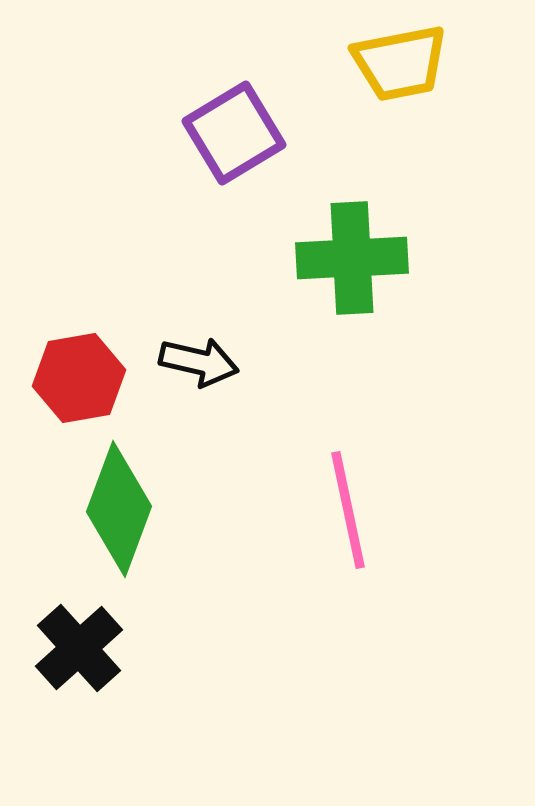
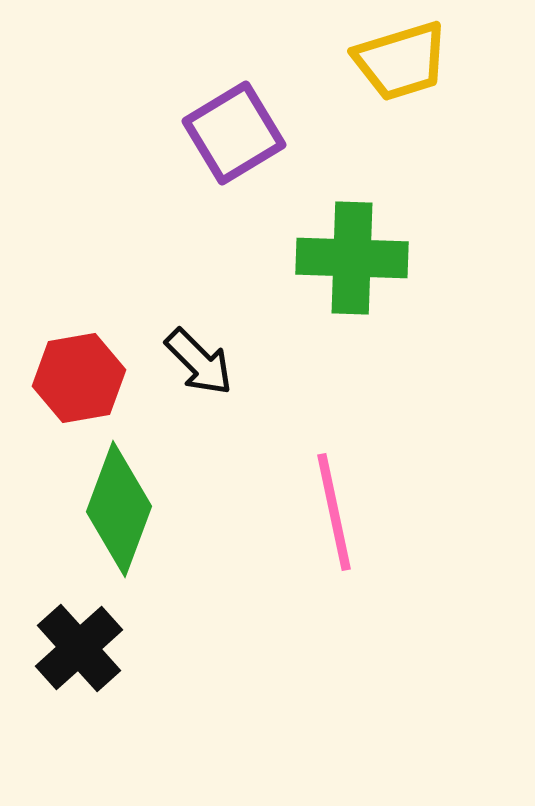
yellow trapezoid: moved 1 px right, 2 px up; rotated 6 degrees counterclockwise
green cross: rotated 5 degrees clockwise
black arrow: rotated 32 degrees clockwise
pink line: moved 14 px left, 2 px down
